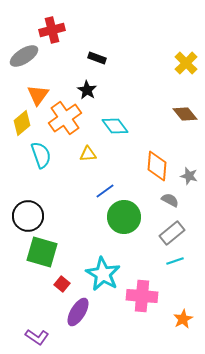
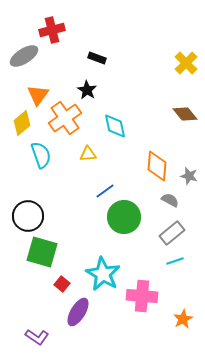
cyan diamond: rotated 24 degrees clockwise
